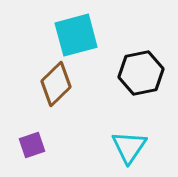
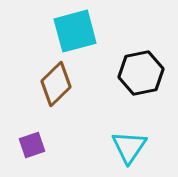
cyan square: moved 1 px left, 4 px up
